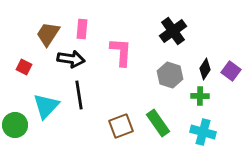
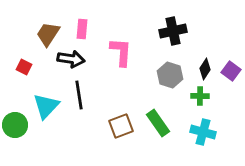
black cross: rotated 24 degrees clockwise
